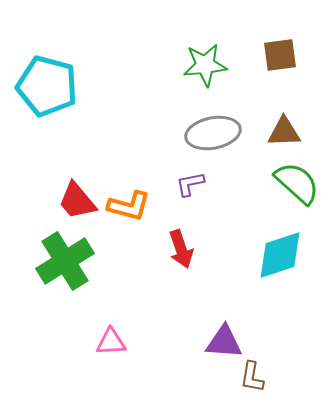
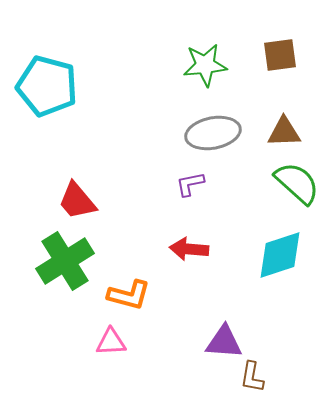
orange L-shape: moved 89 px down
red arrow: moved 8 px right; rotated 114 degrees clockwise
